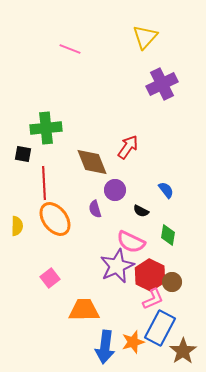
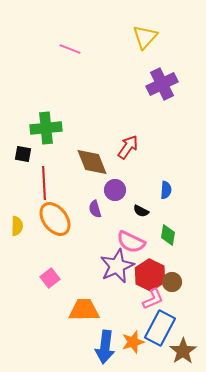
blue semicircle: rotated 42 degrees clockwise
